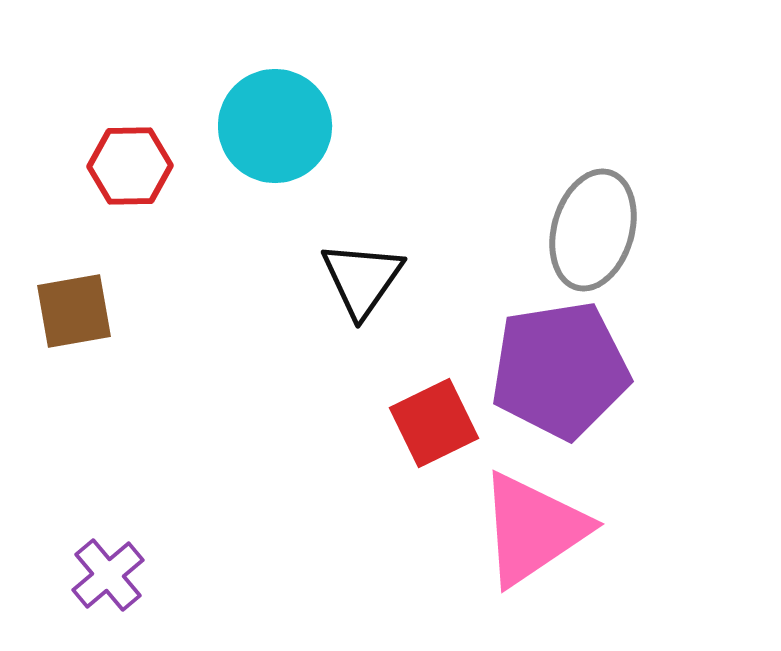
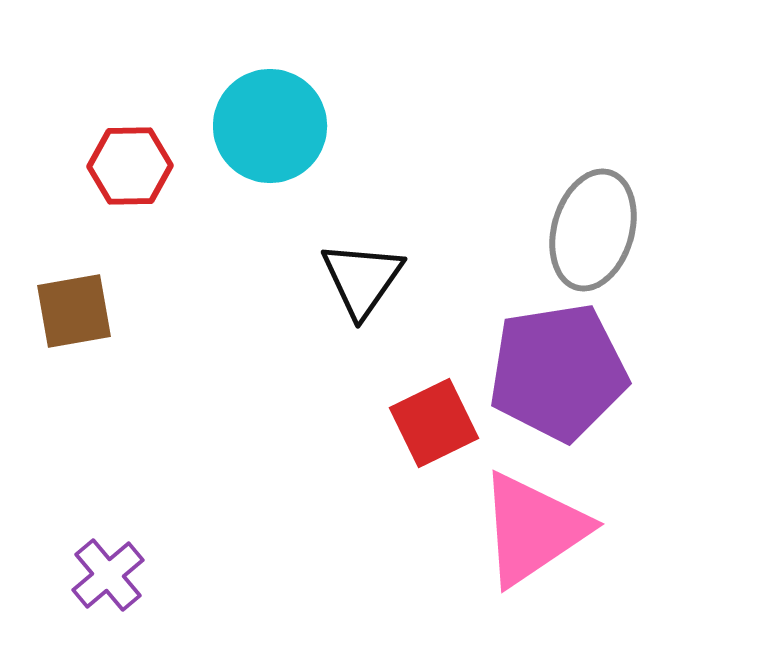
cyan circle: moved 5 px left
purple pentagon: moved 2 px left, 2 px down
